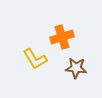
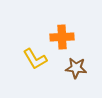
orange cross: rotated 15 degrees clockwise
